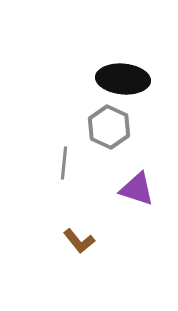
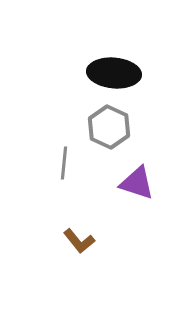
black ellipse: moved 9 px left, 6 px up
purple triangle: moved 6 px up
